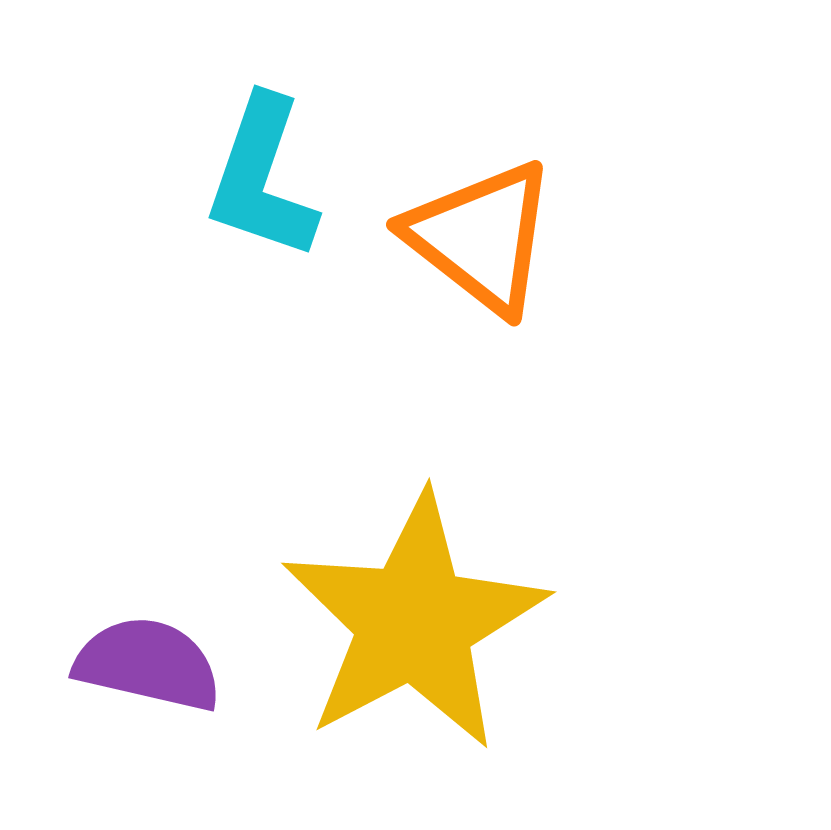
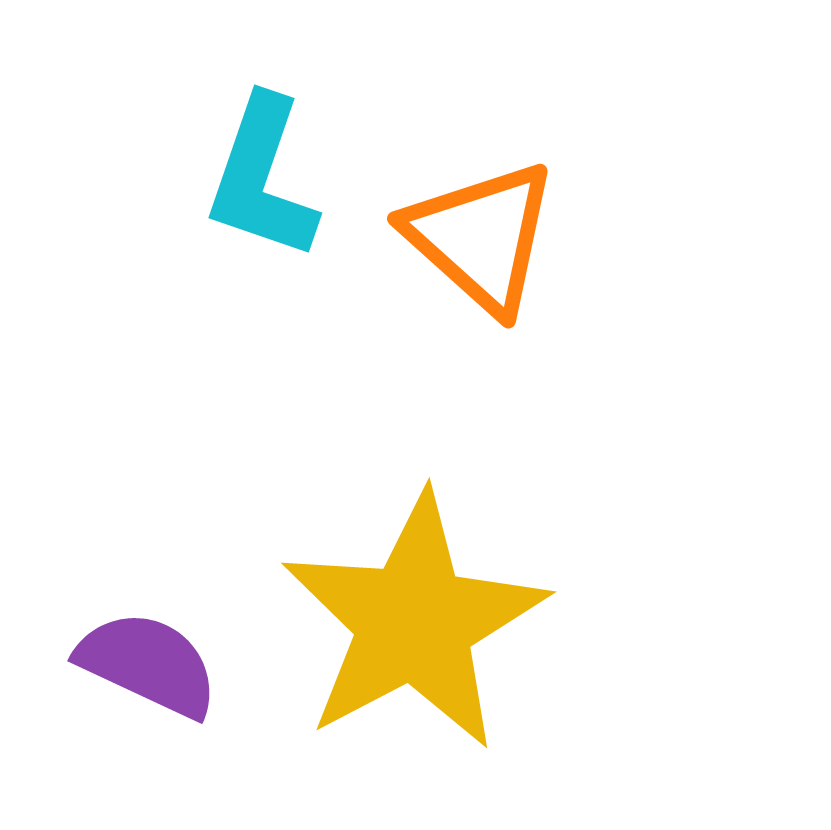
orange triangle: rotated 4 degrees clockwise
purple semicircle: rotated 12 degrees clockwise
